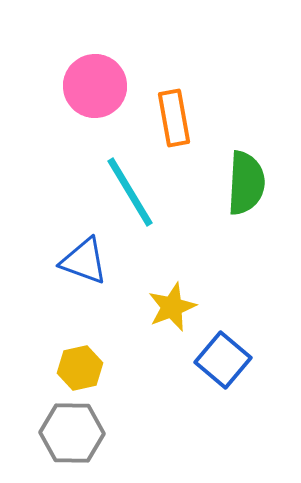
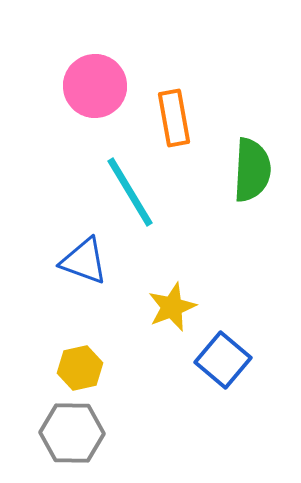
green semicircle: moved 6 px right, 13 px up
